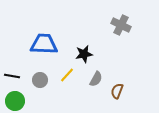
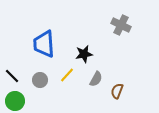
blue trapezoid: rotated 96 degrees counterclockwise
black line: rotated 35 degrees clockwise
